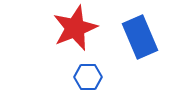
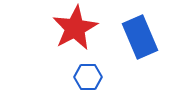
red star: rotated 6 degrees counterclockwise
